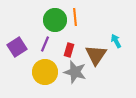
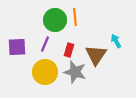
purple square: rotated 30 degrees clockwise
